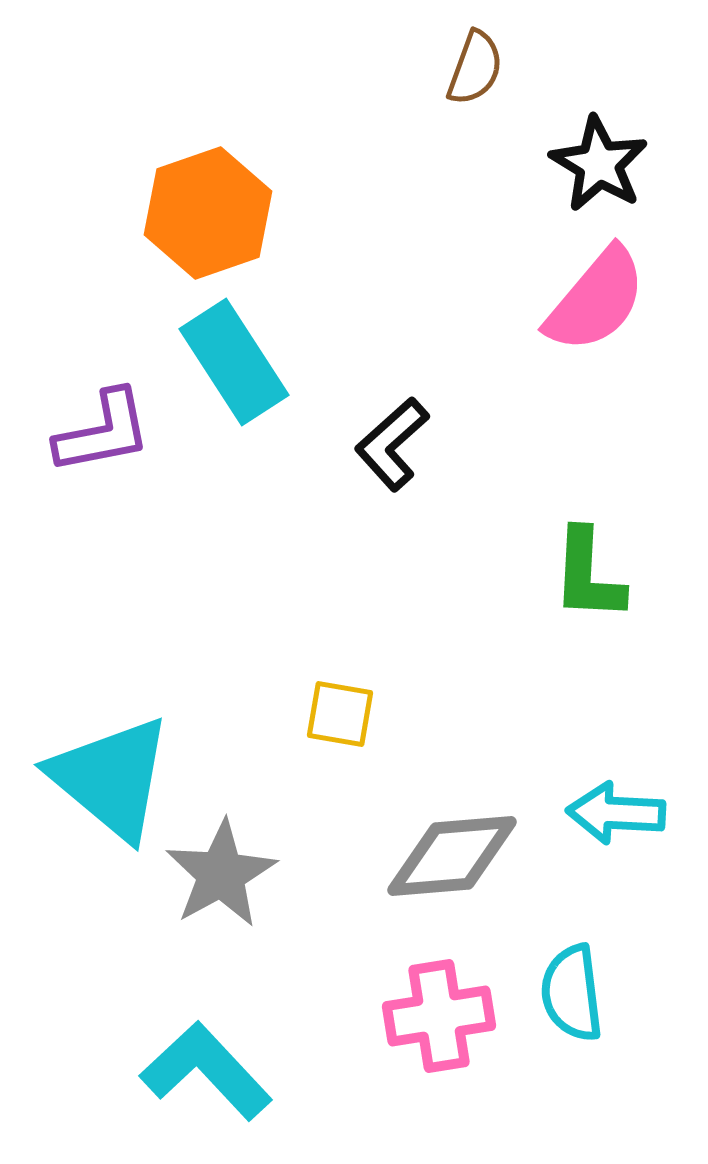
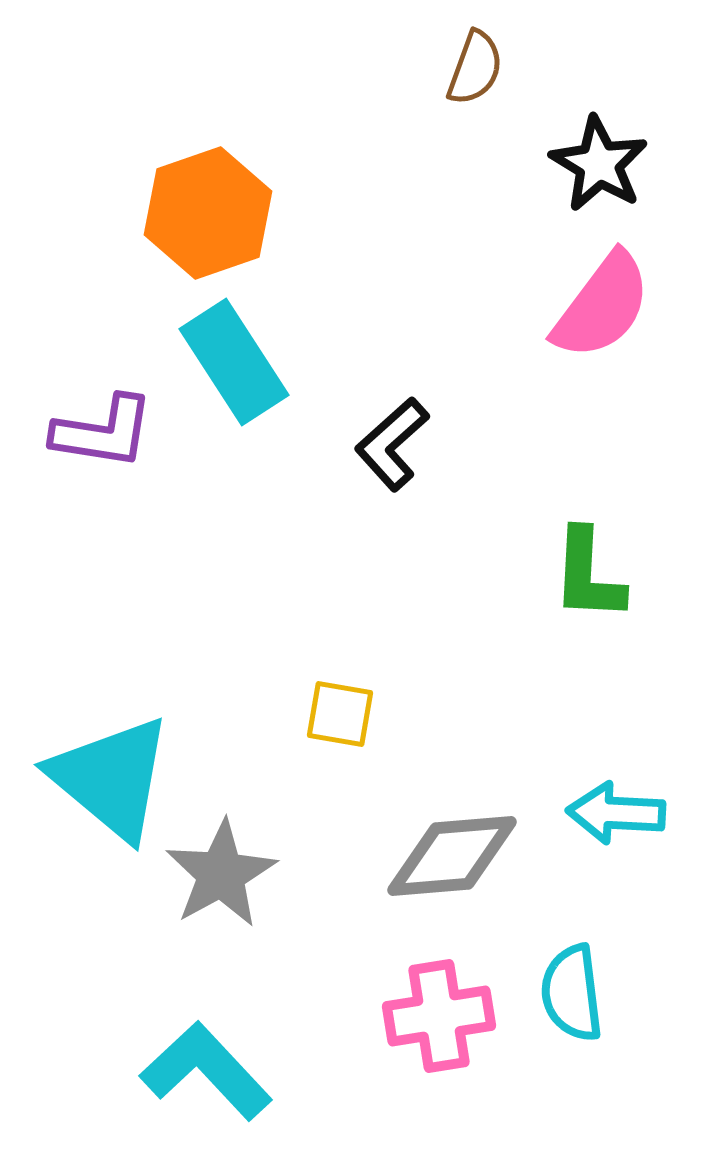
pink semicircle: moved 6 px right, 6 px down; rotated 3 degrees counterclockwise
purple L-shape: rotated 20 degrees clockwise
